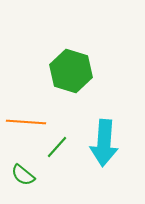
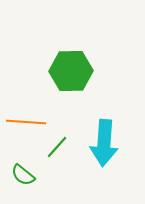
green hexagon: rotated 18 degrees counterclockwise
